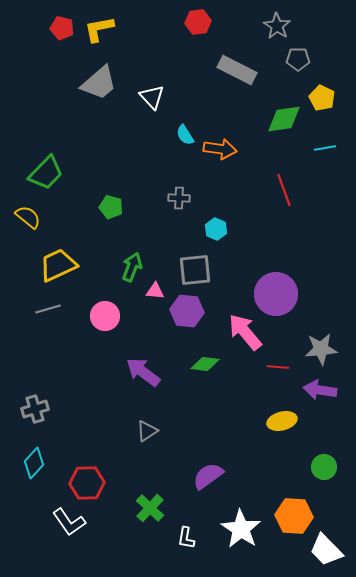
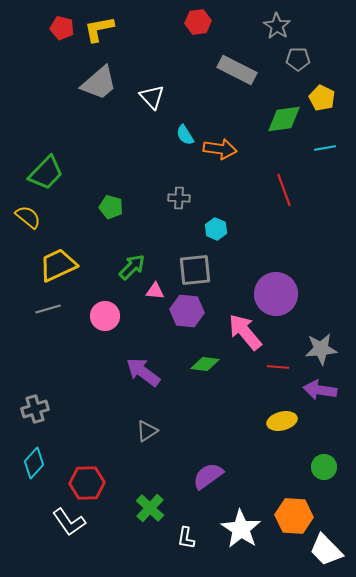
green arrow at (132, 267): rotated 24 degrees clockwise
